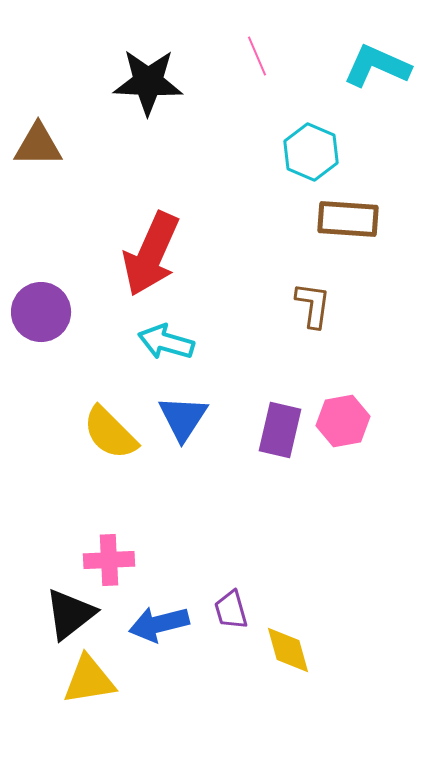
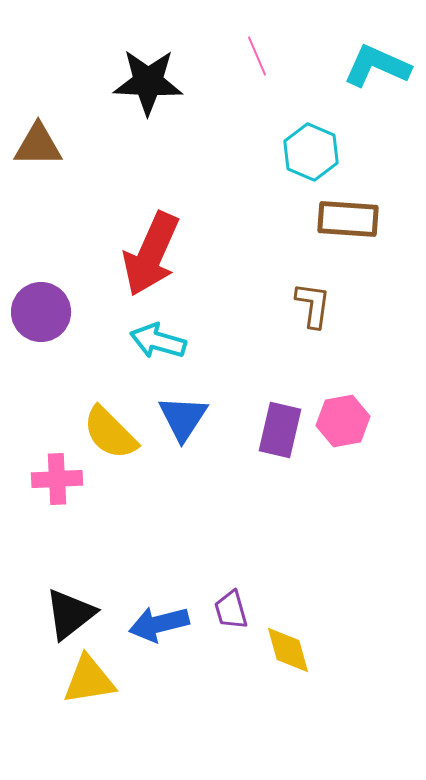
cyan arrow: moved 8 px left, 1 px up
pink cross: moved 52 px left, 81 px up
